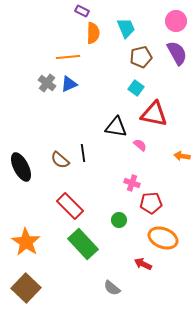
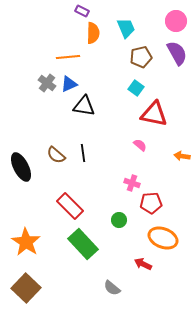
black triangle: moved 32 px left, 21 px up
brown semicircle: moved 4 px left, 5 px up
